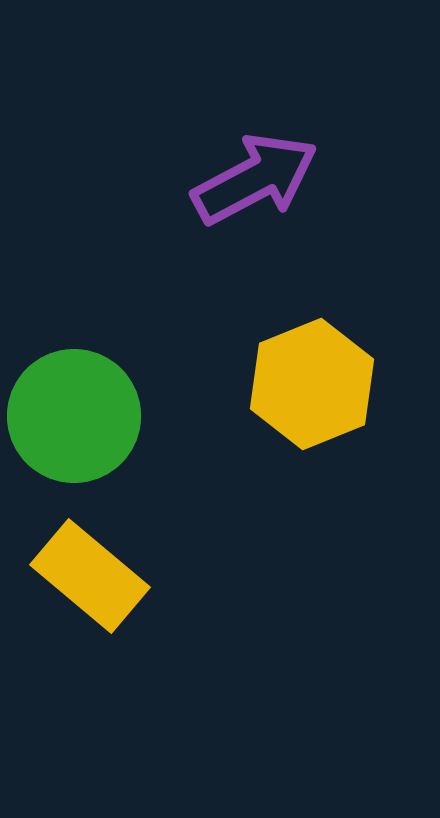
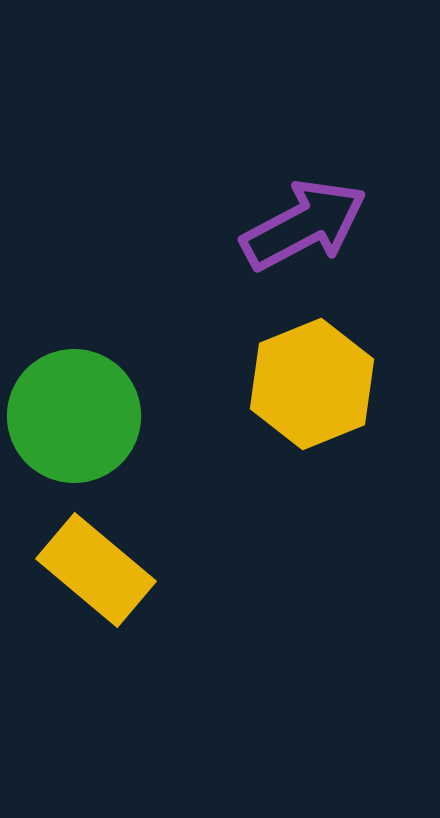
purple arrow: moved 49 px right, 46 px down
yellow rectangle: moved 6 px right, 6 px up
